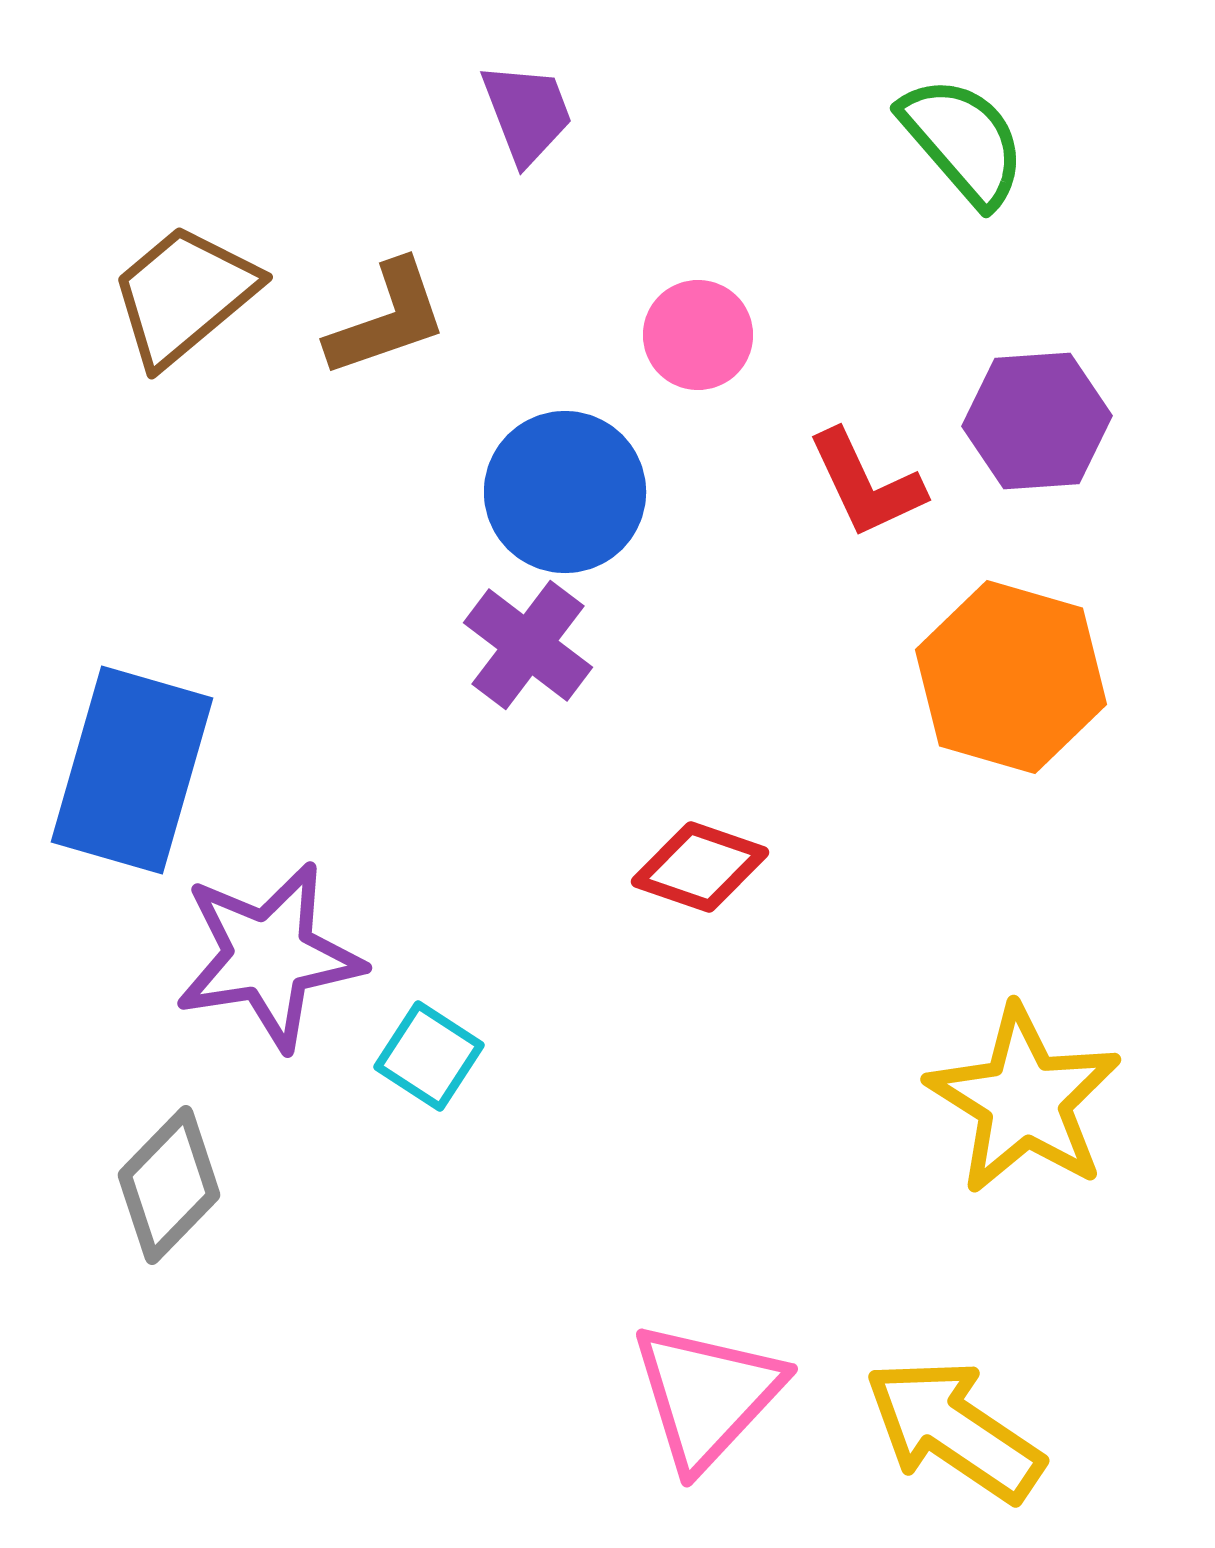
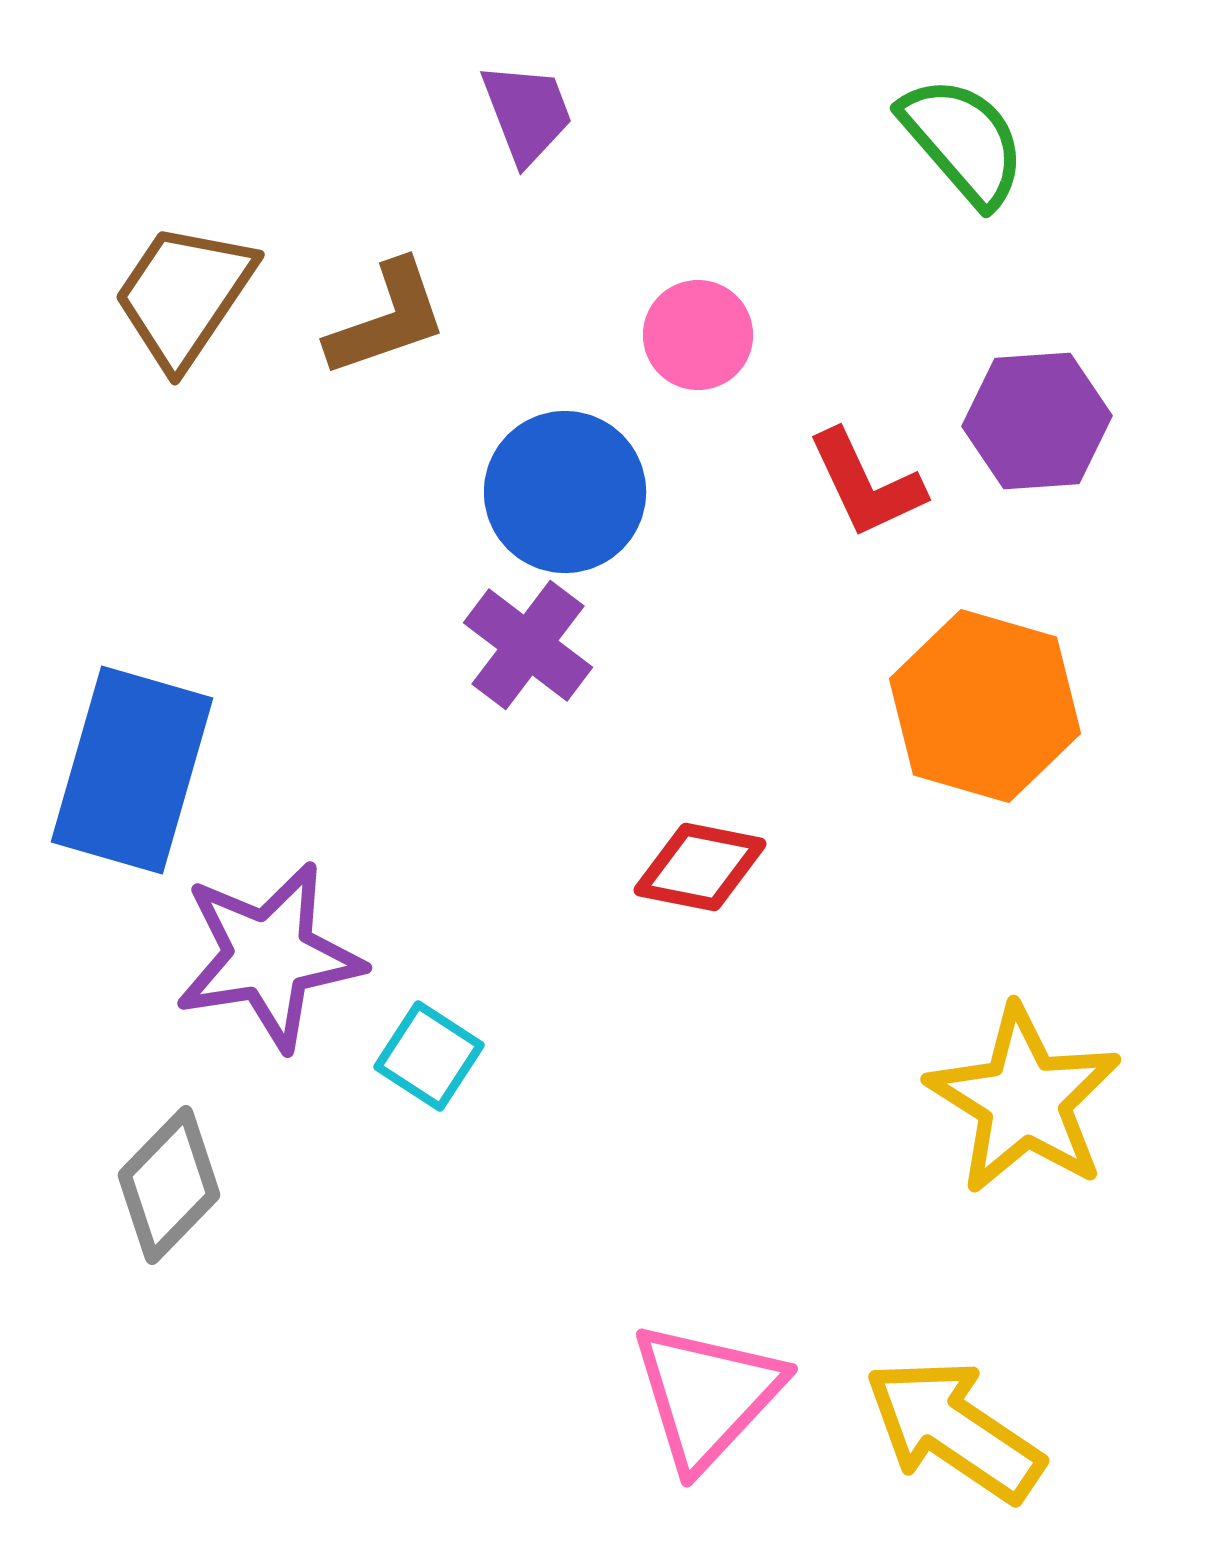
brown trapezoid: rotated 16 degrees counterclockwise
orange hexagon: moved 26 px left, 29 px down
red diamond: rotated 8 degrees counterclockwise
